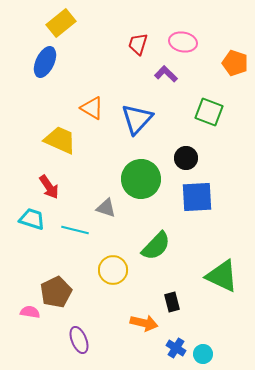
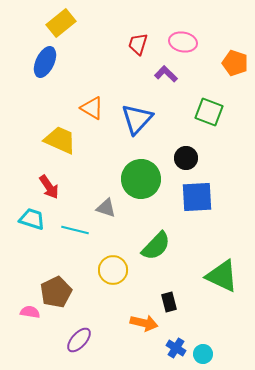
black rectangle: moved 3 px left
purple ellipse: rotated 64 degrees clockwise
